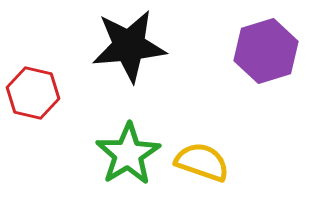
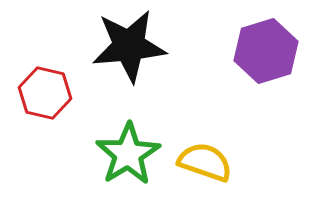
red hexagon: moved 12 px right
yellow semicircle: moved 3 px right
